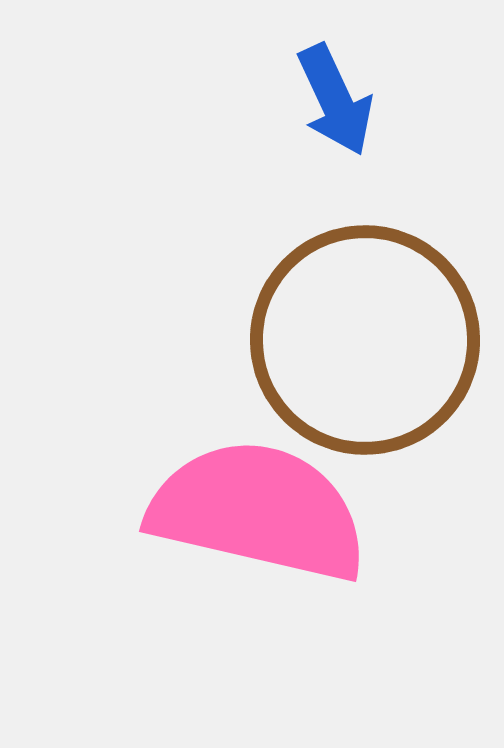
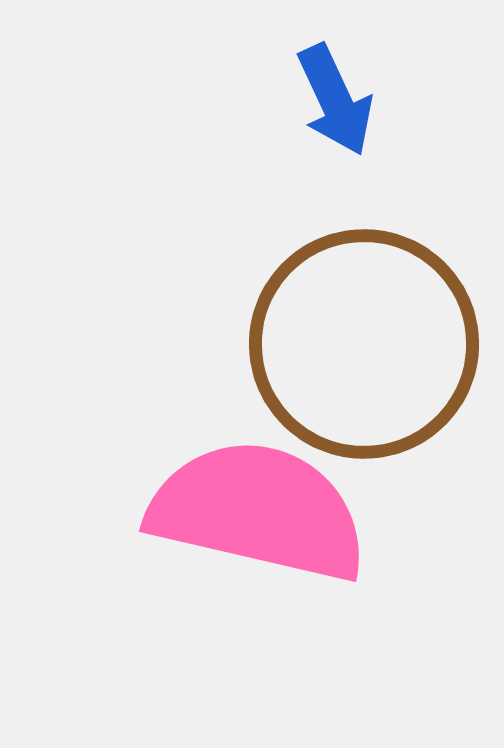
brown circle: moved 1 px left, 4 px down
